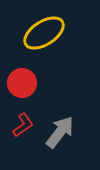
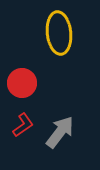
yellow ellipse: moved 15 px right; rotated 63 degrees counterclockwise
